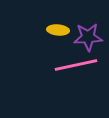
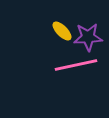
yellow ellipse: moved 4 px right, 1 px down; rotated 40 degrees clockwise
